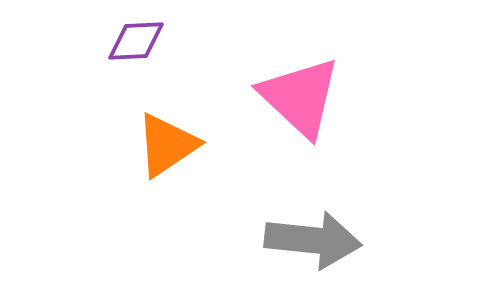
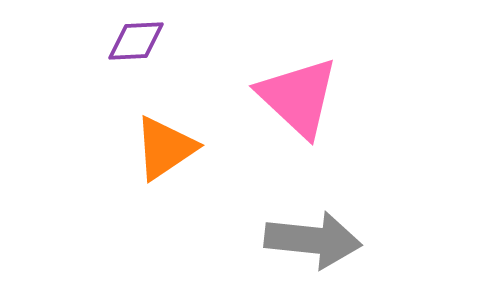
pink triangle: moved 2 px left
orange triangle: moved 2 px left, 3 px down
